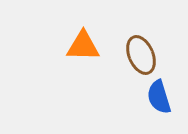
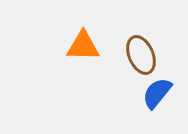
blue semicircle: moved 2 px left, 4 px up; rotated 56 degrees clockwise
